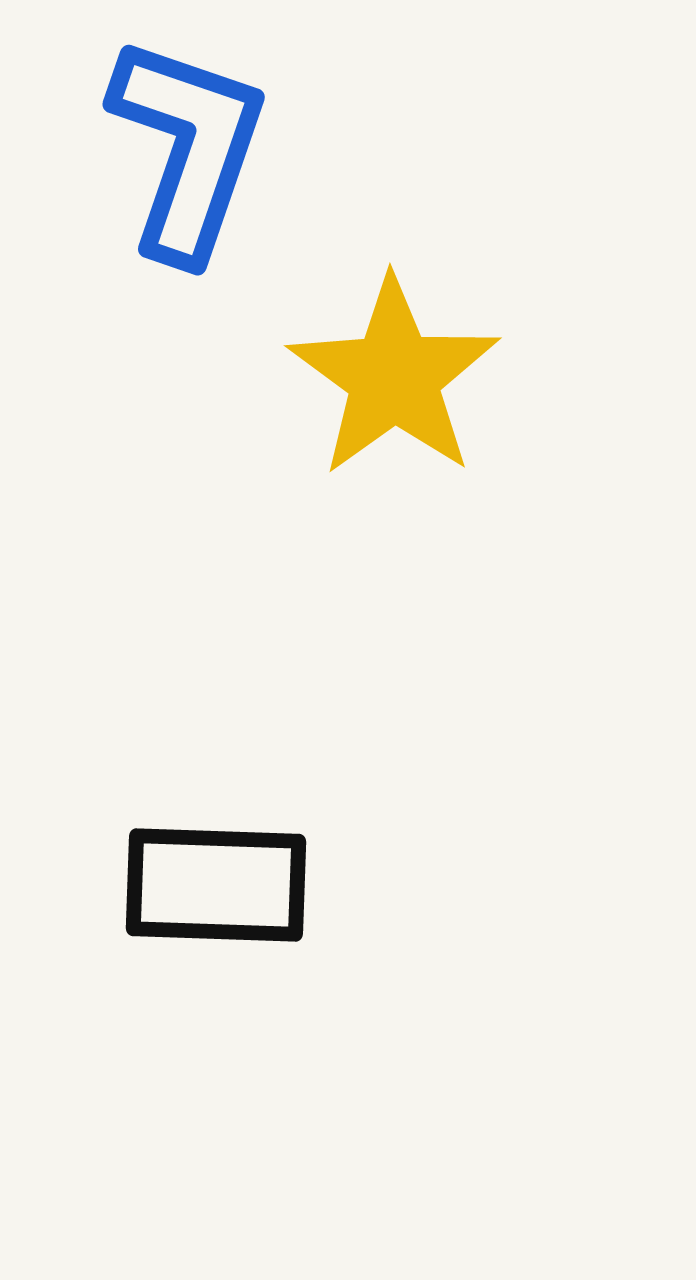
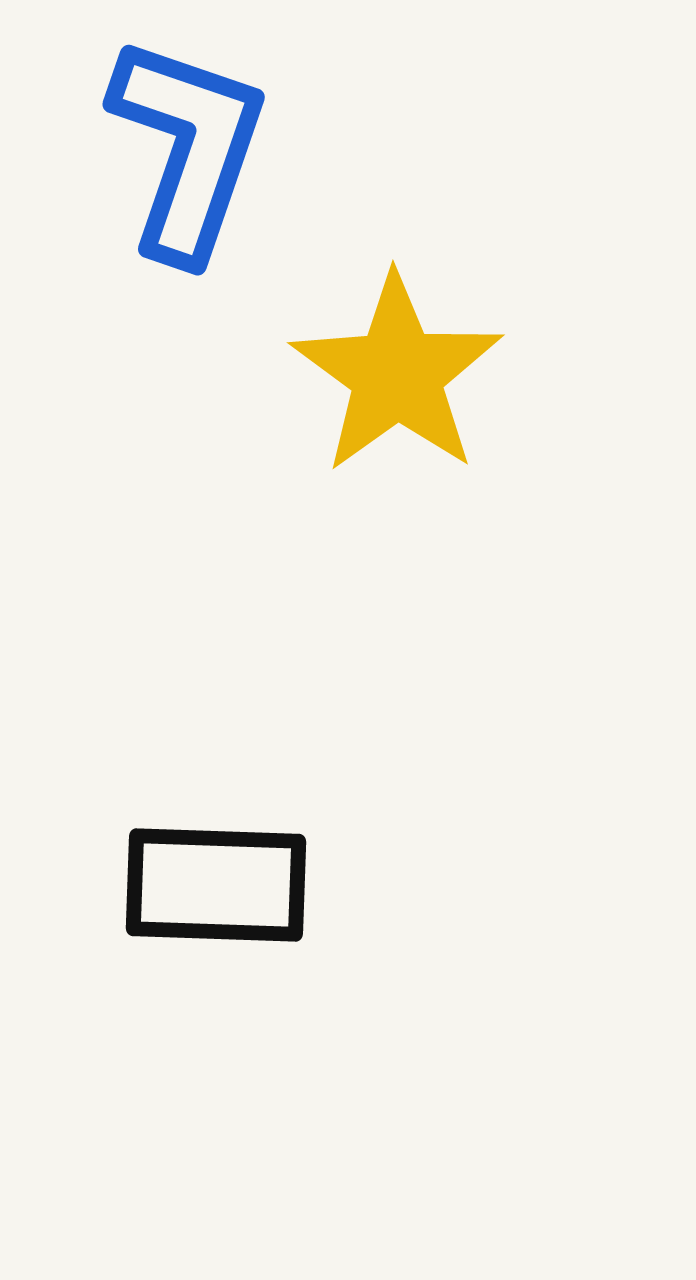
yellow star: moved 3 px right, 3 px up
